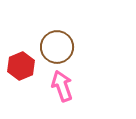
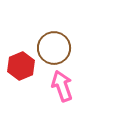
brown circle: moved 3 px left, 1 px down
